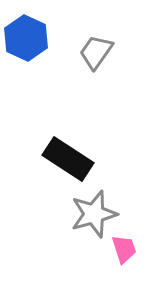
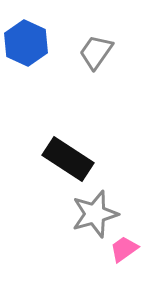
blue hexagon: moved 5 px down
gray star: moved 1 px right
pink trapezoid: rotated 108 degrees counterclockwise
